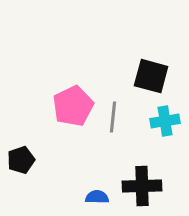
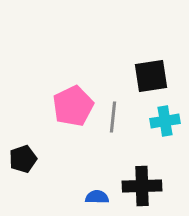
black square: rotated 24 degrees counterclockwise
black pentagon: moved 2 px right, 1 px up
